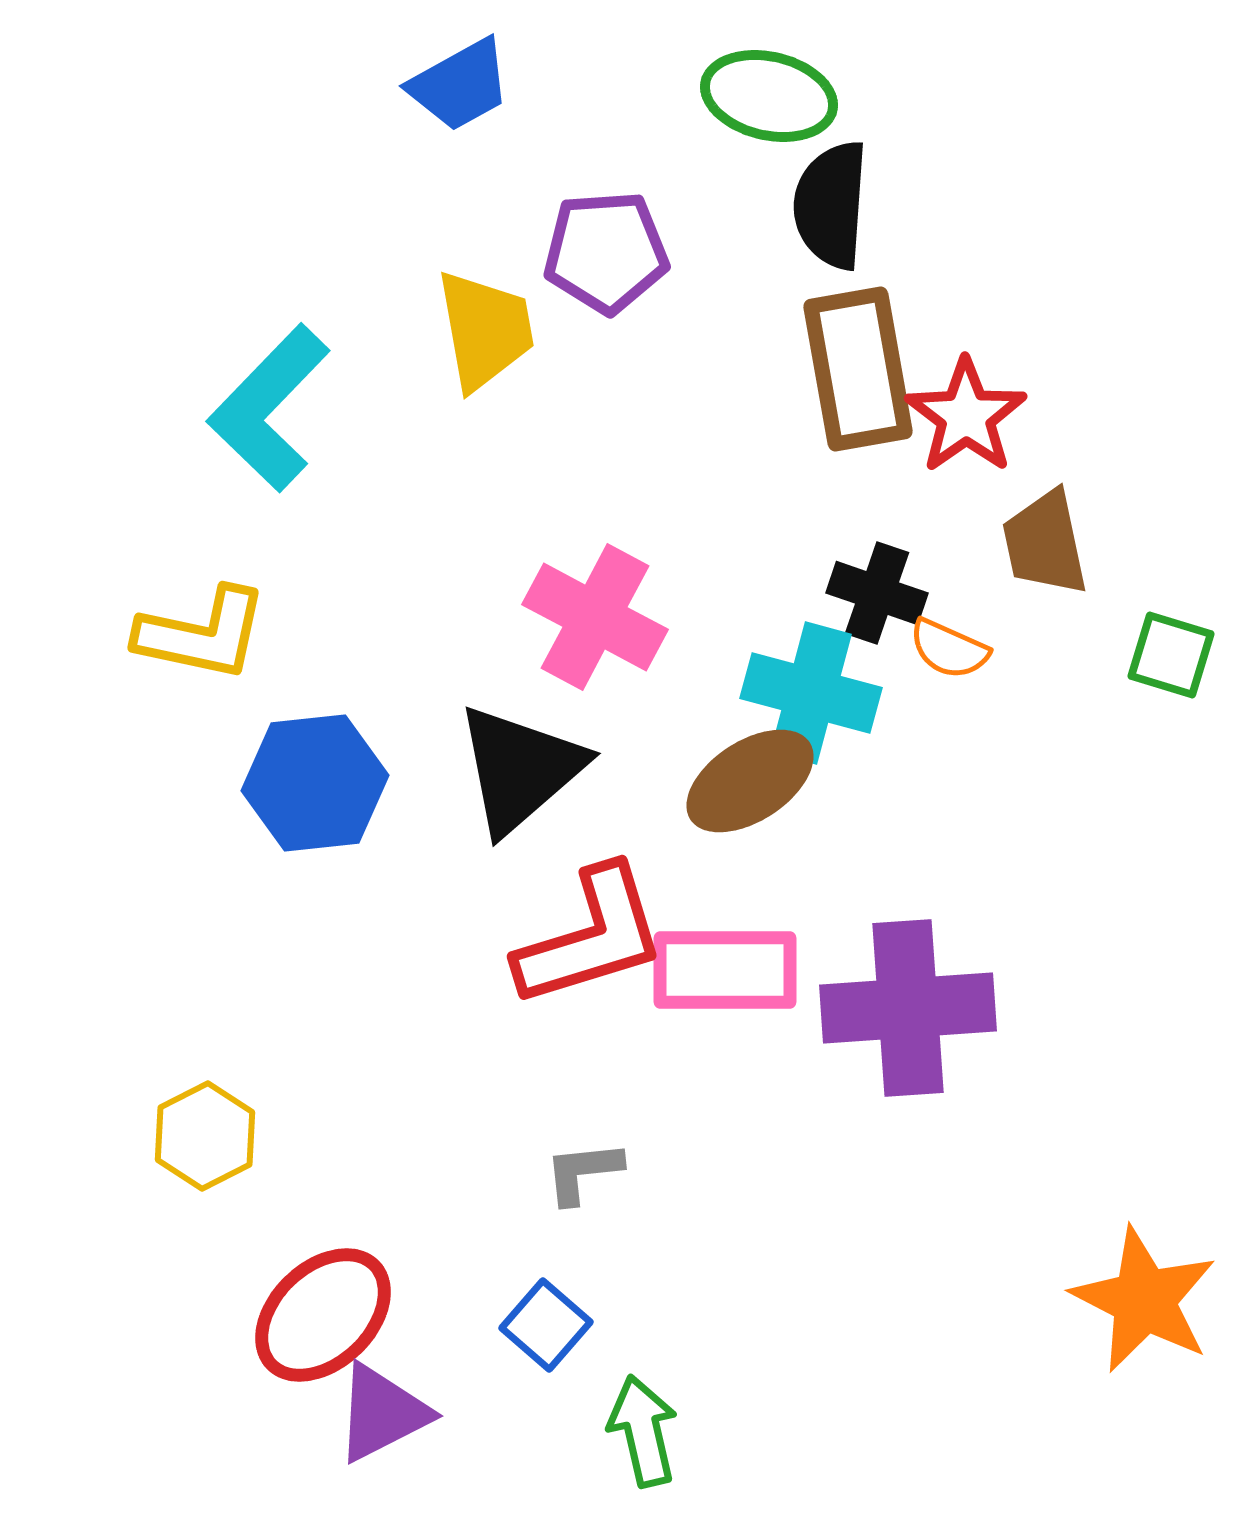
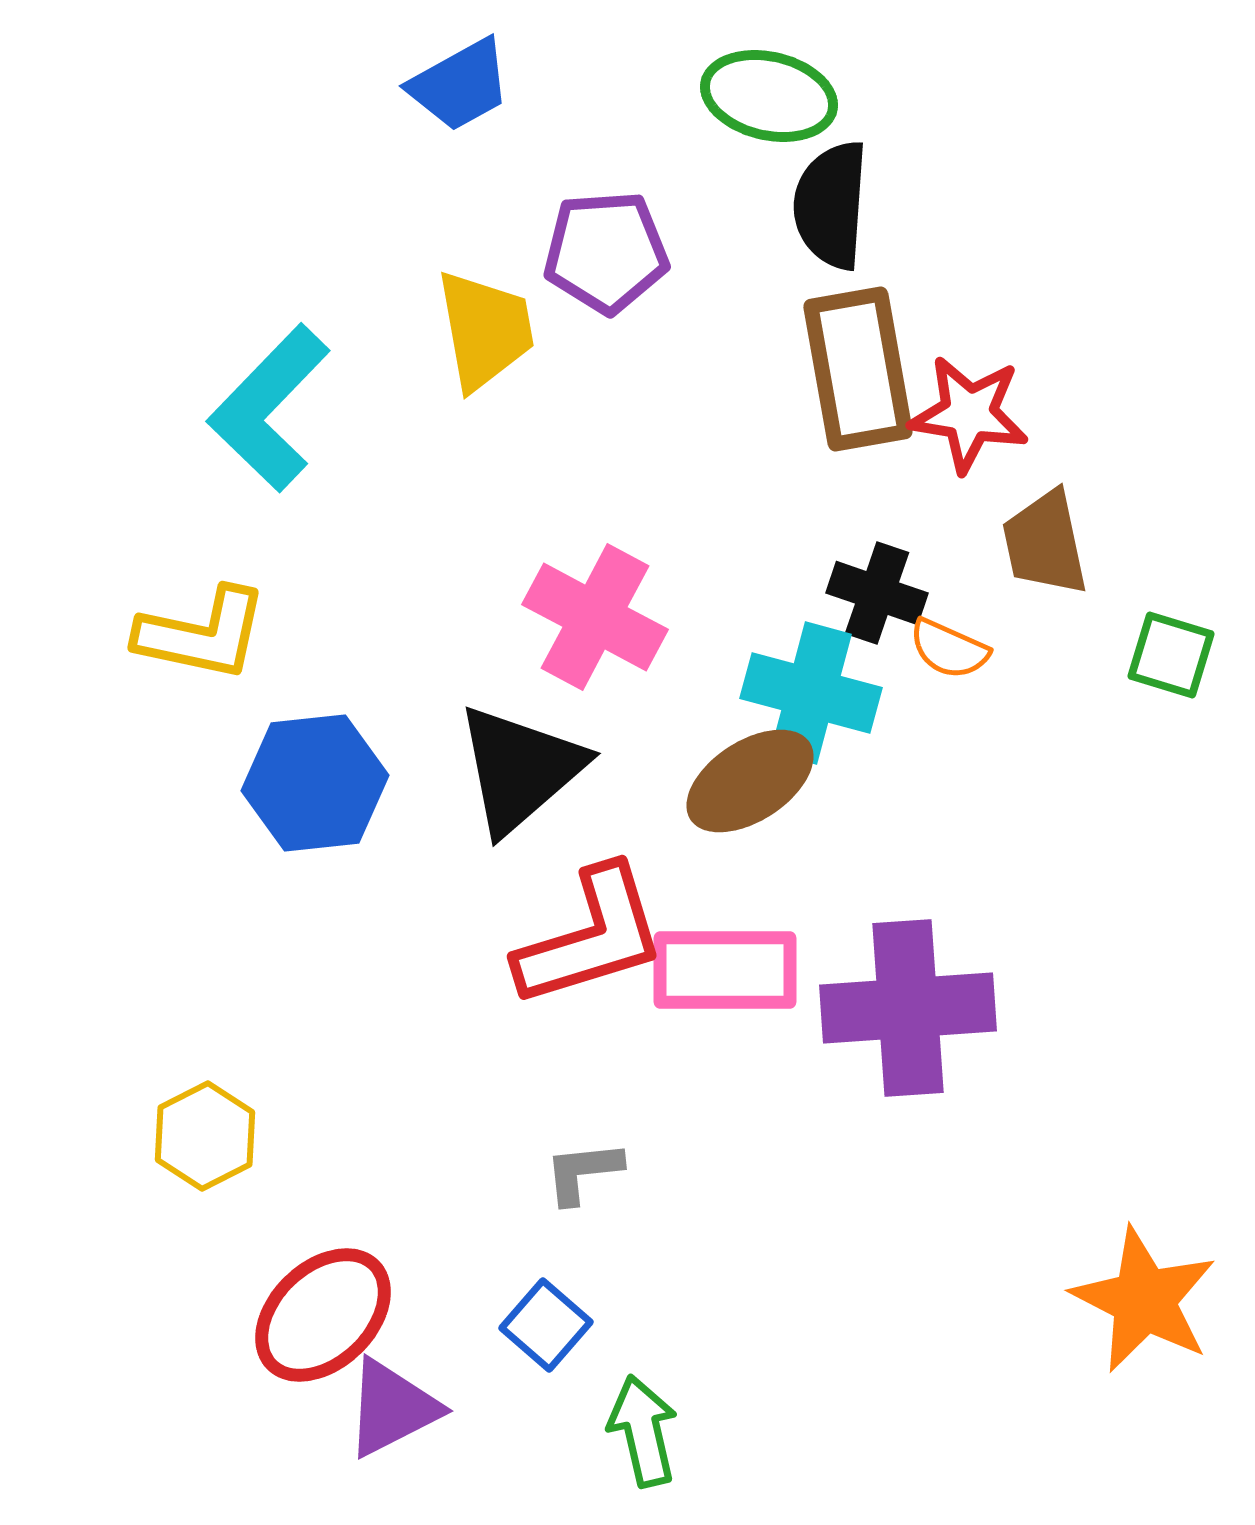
red star: moved 3 px right, 2 px up; rotated 28 degrees counterclockwise
purple triangle: moved 10 px right, 5 px up
